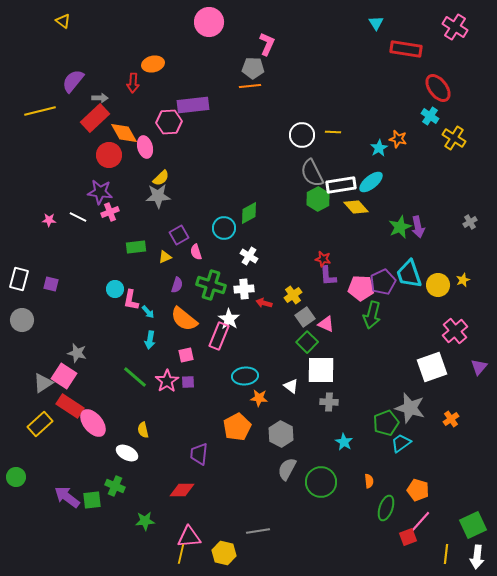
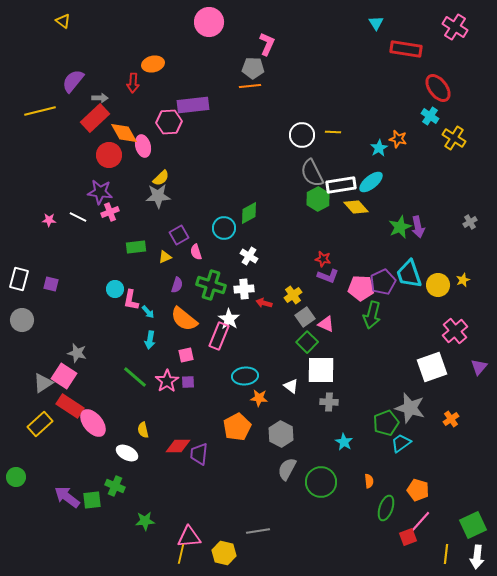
pink ellipse at (145, 147): moved 2 px left, 1 px up
purple L-shape at (328, 276): rotated 65 degrees counterclockwise
red diamond at (182, 490): moved 4 px left, 44 px up
